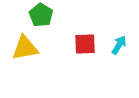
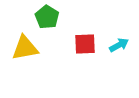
green pentagon: moved 6 px right, 2 px down
cyan arrow: rotated 30 degrees clockwise
